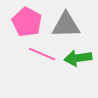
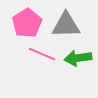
pink pentagon: moved 1 px down; rotated 12 degrees clockwise
